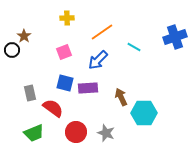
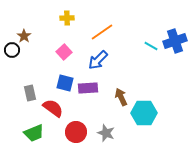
blue cross: moved 4 px down
cyan line: moved 17 px right, 1 px up
pink square: rotated 21 degrees counterclockwise
